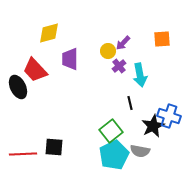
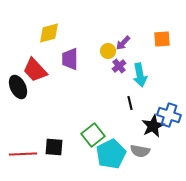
blue cross: moved 1 px up
green square: moved 18 px left, 4 px down
cyan pentagon: moved 3 px left, 1 px up
